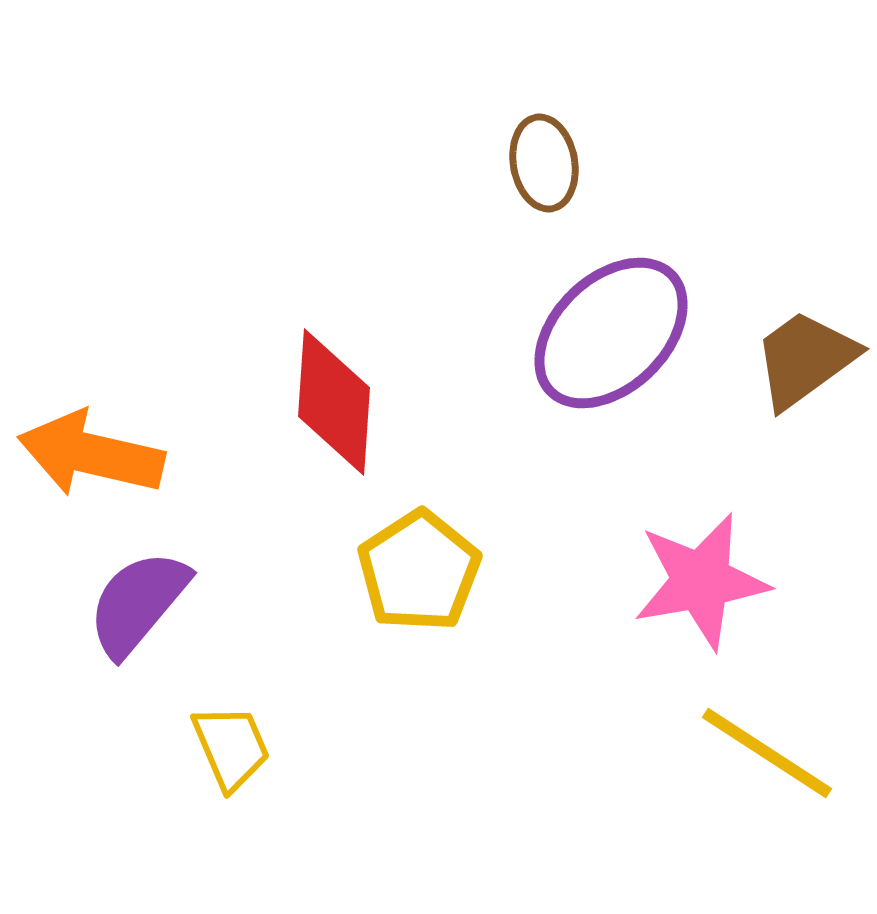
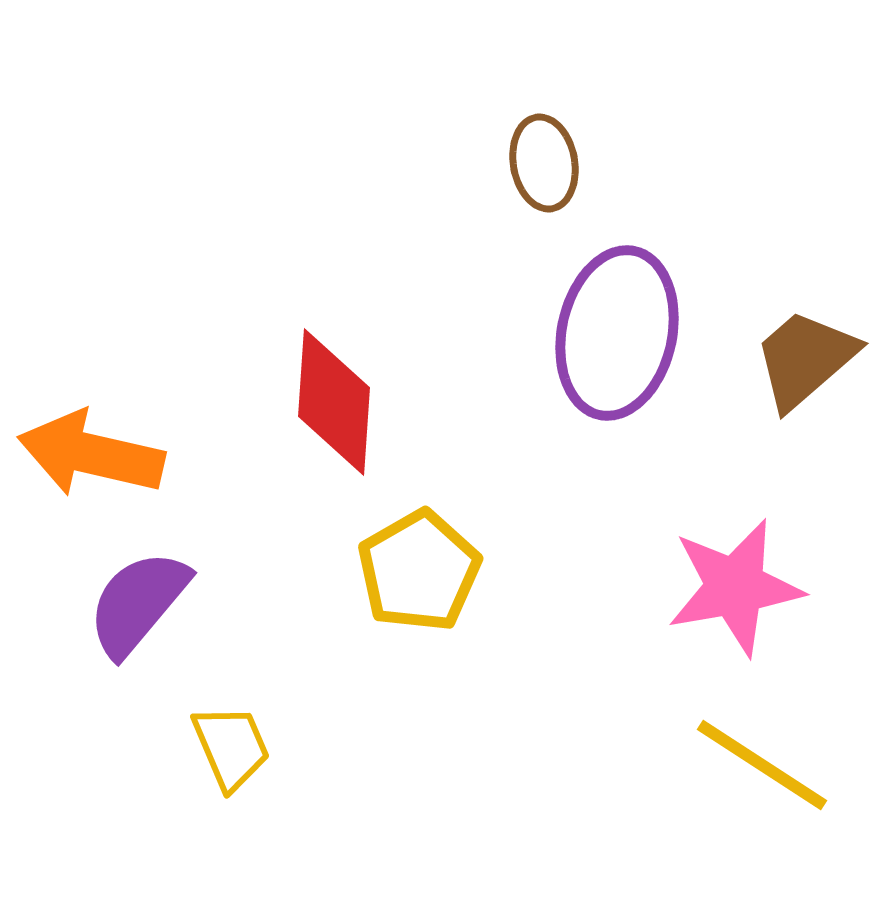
purple ellipse: moved 6 px right; rotated 34 degrees counterclockwise
brown trapezoid: rotated 5 degrees counterclockwise
yellow pentagon: rotated 3 degrees clockwise
pink star: moved 34 px right, 6 px down
yellow line: moved 5 px left, 12 px down
